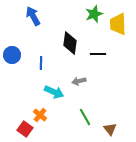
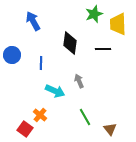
blue arrow: moved 5 px down
black line: moved 5 px right, 5 px up
gray arrow: rotated 80 degrees clockwise
cyan arrow: moved 1 px right, 1 px up
